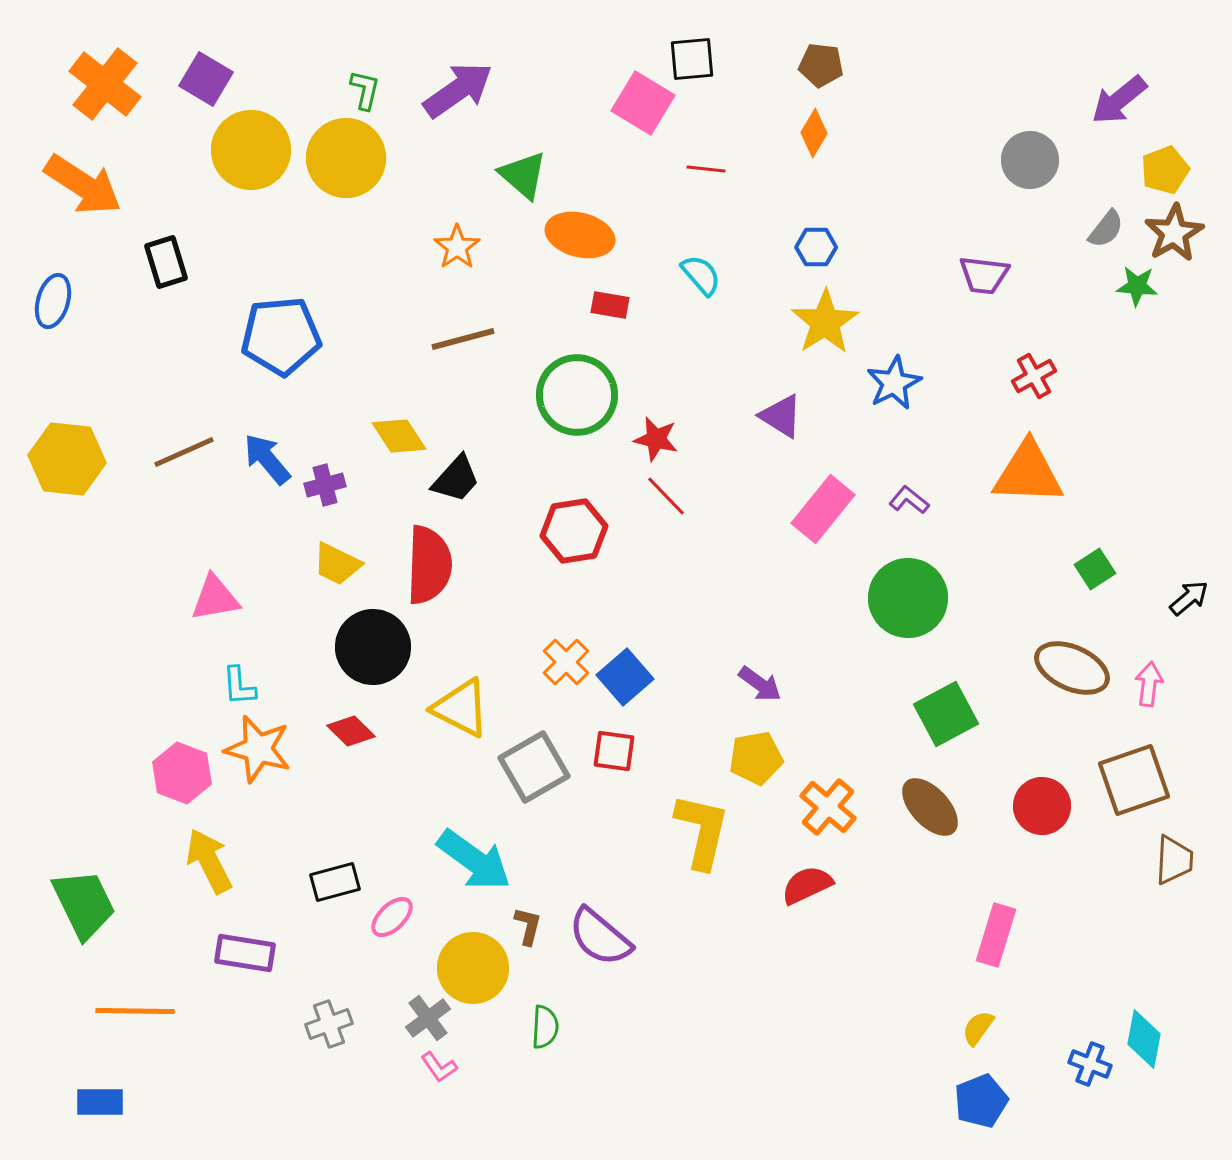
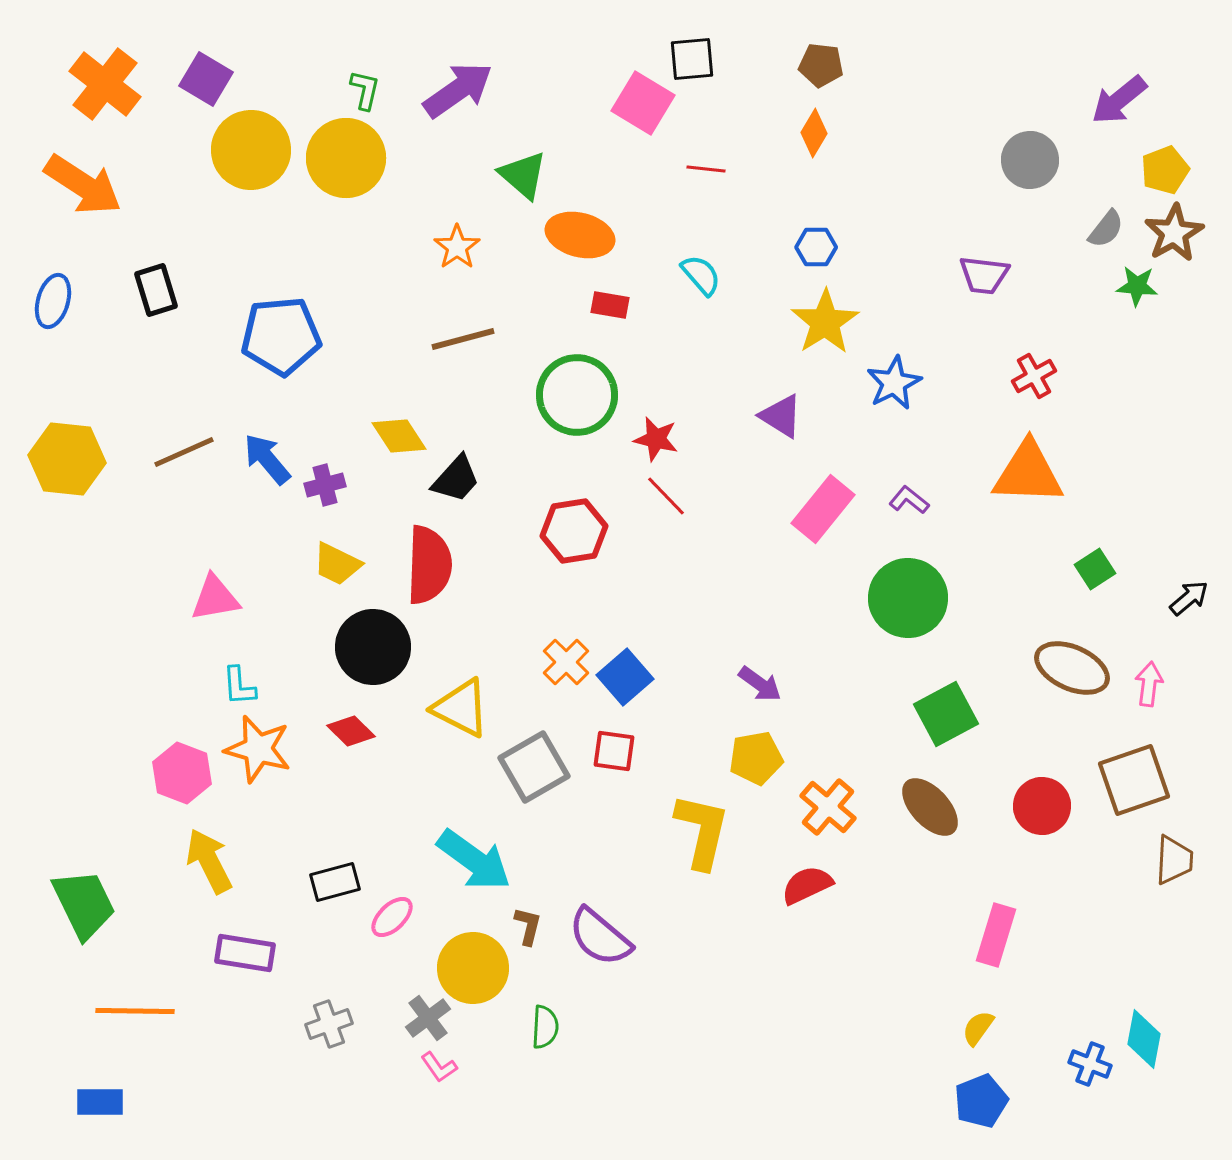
black rectangle at (166, 262): moved 10 px left, 28 px down
